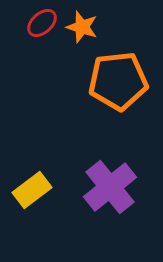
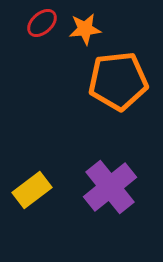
orange star: moved 3 px right, 2 px down; rotated 24 degrees counterclockwise
